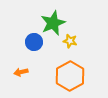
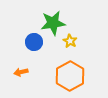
green star: rotated 15 degrees clockwise
yellow star: rotated 16 degrees clockwise
